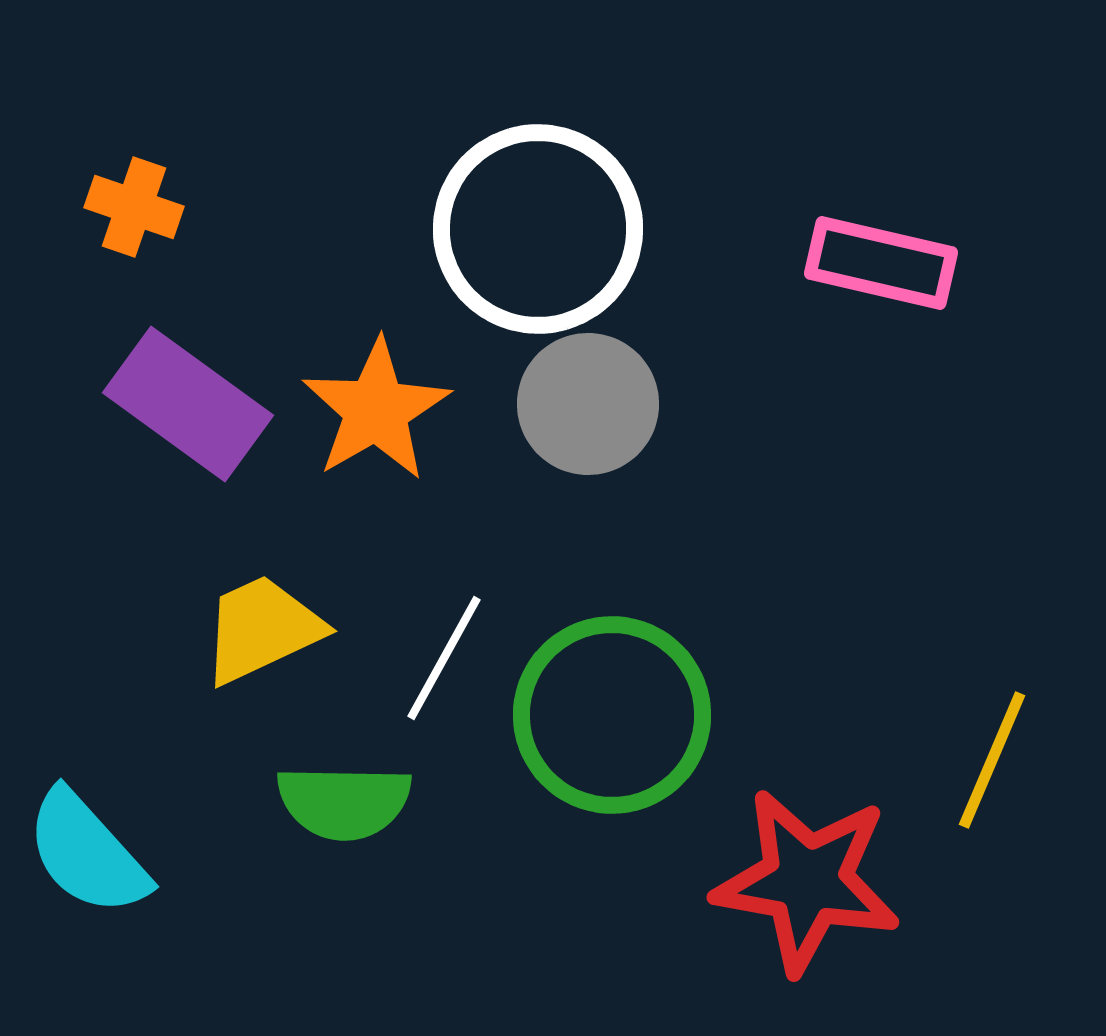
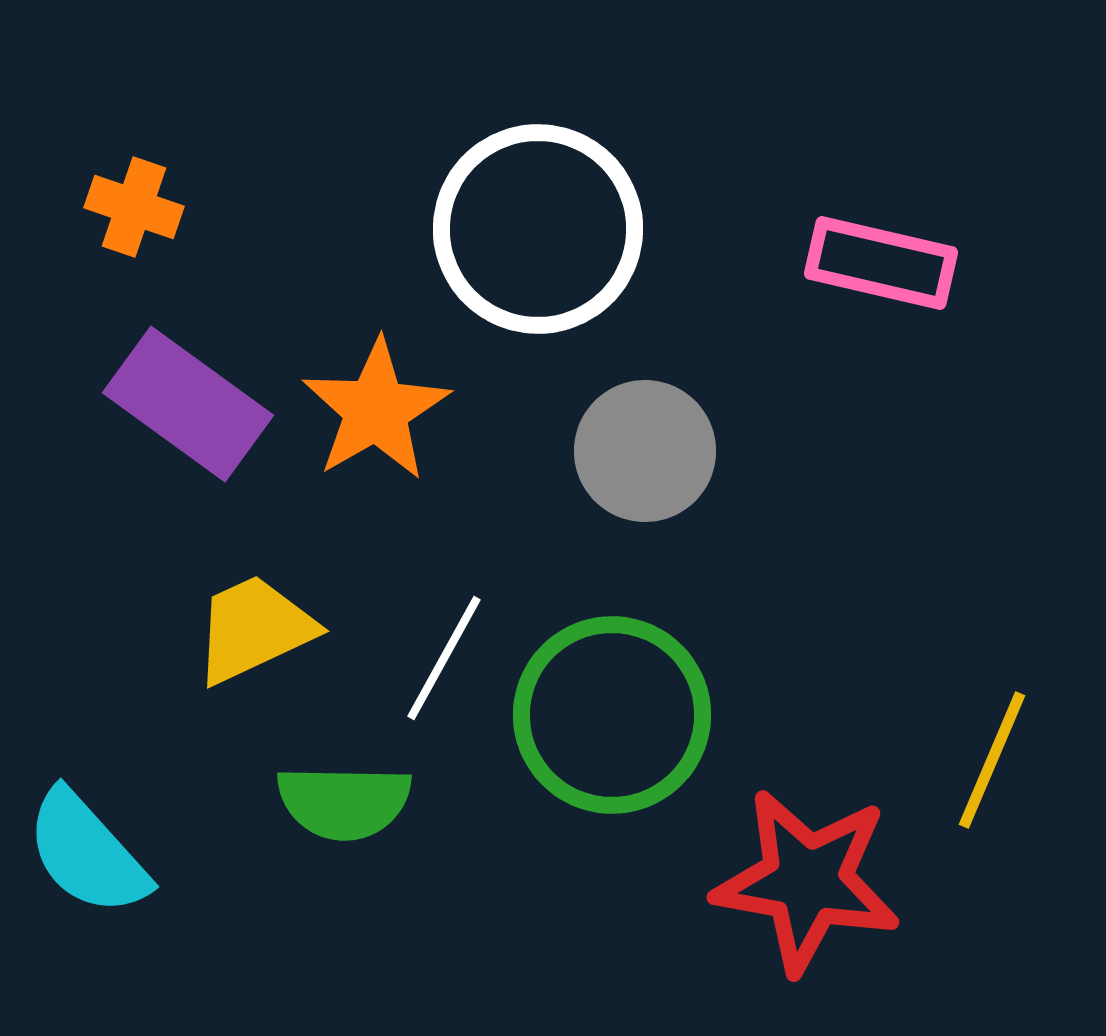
gray circle: moved 57 px right, 47 px down
yellow trapezoid: moved 8 px left
